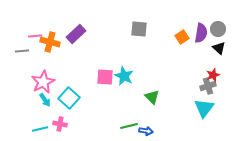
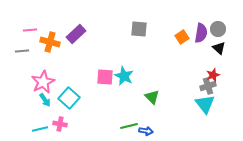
pink line: moved 5 px left, 6 px up
cyan triangle: moved 1 px right, 4 px up; rotated 15 degrees counterclockwise
